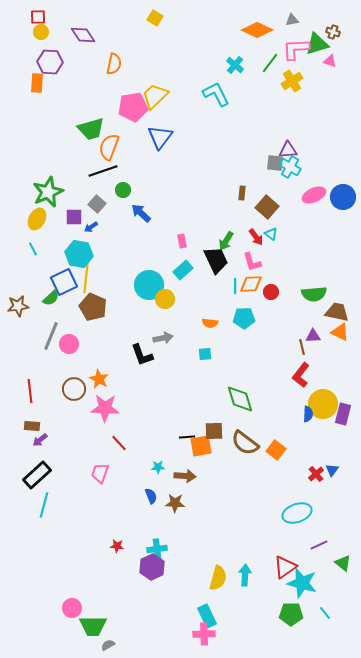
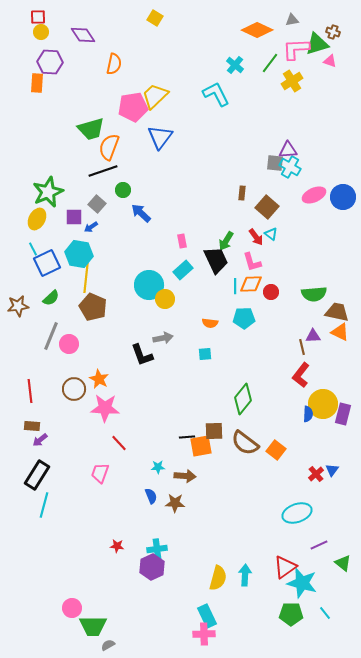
blue square at (64, 282): moved 17 px left, 19 px up
green diamond at (240, 399): moved 3 px right; rotated 56 degrees clockwise
black rectangle at (37, 475): rotated 16 degrees counterclockwise
